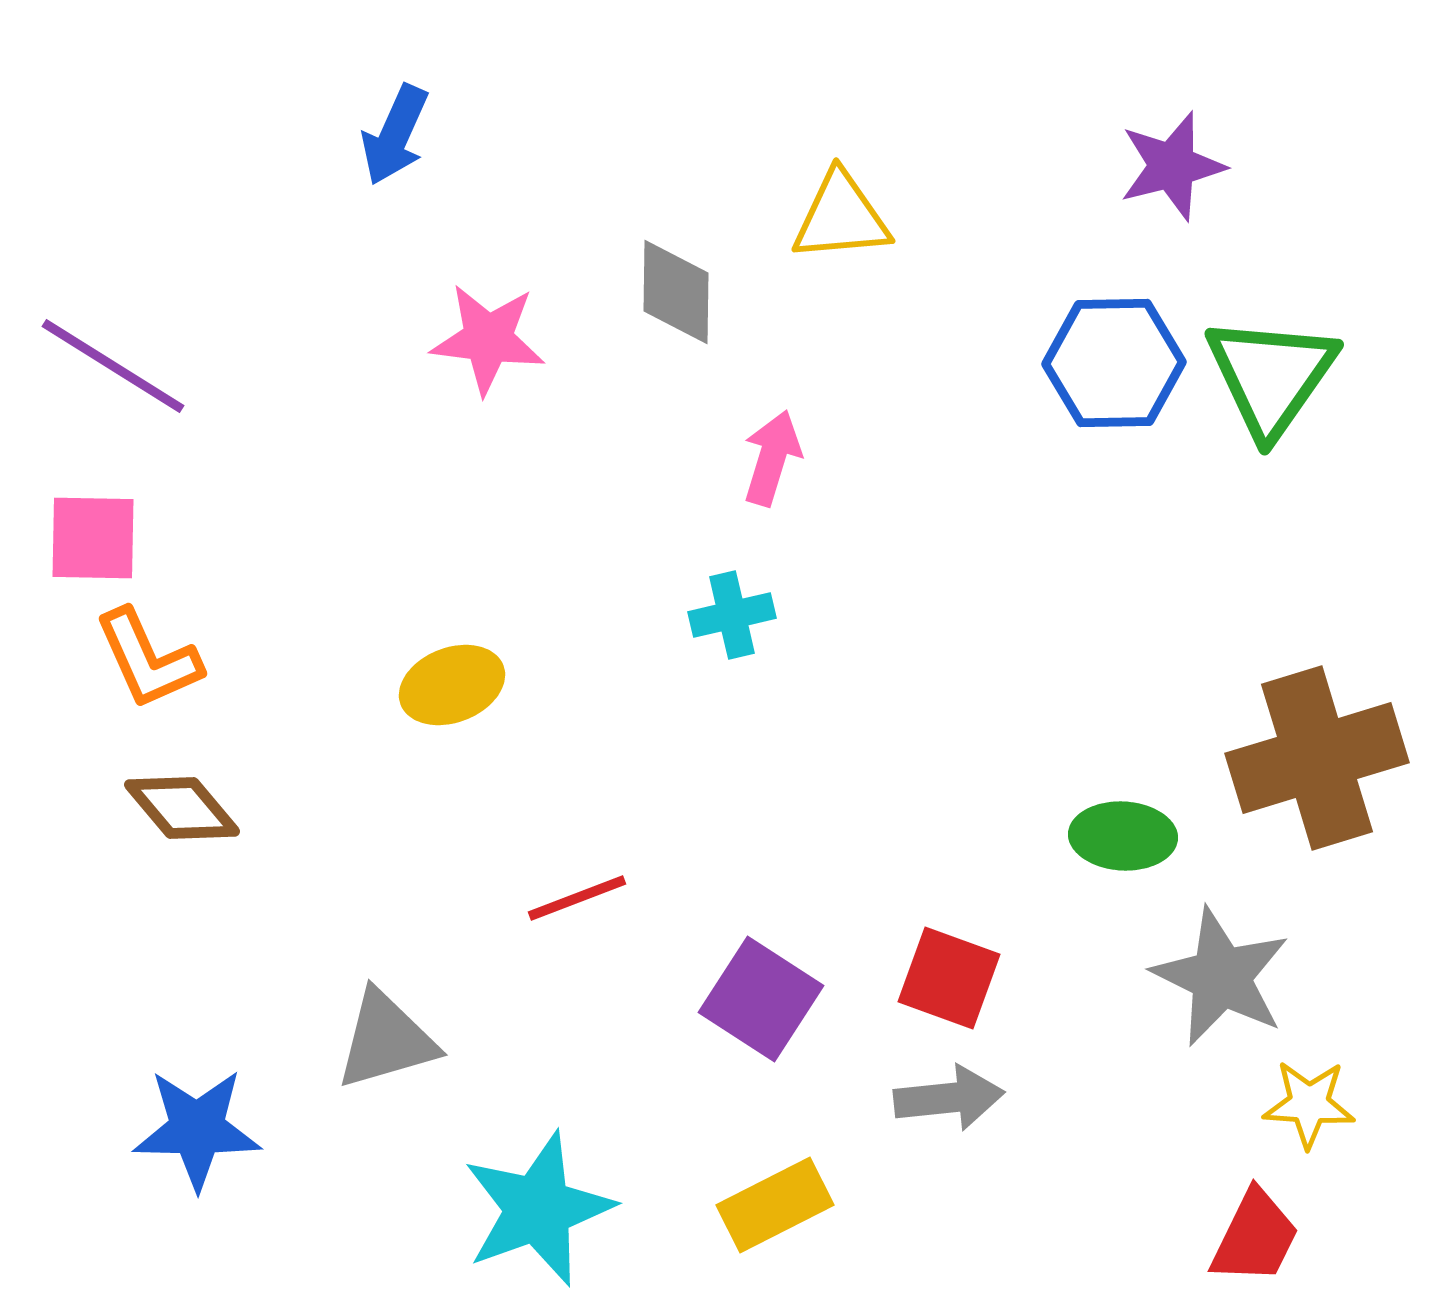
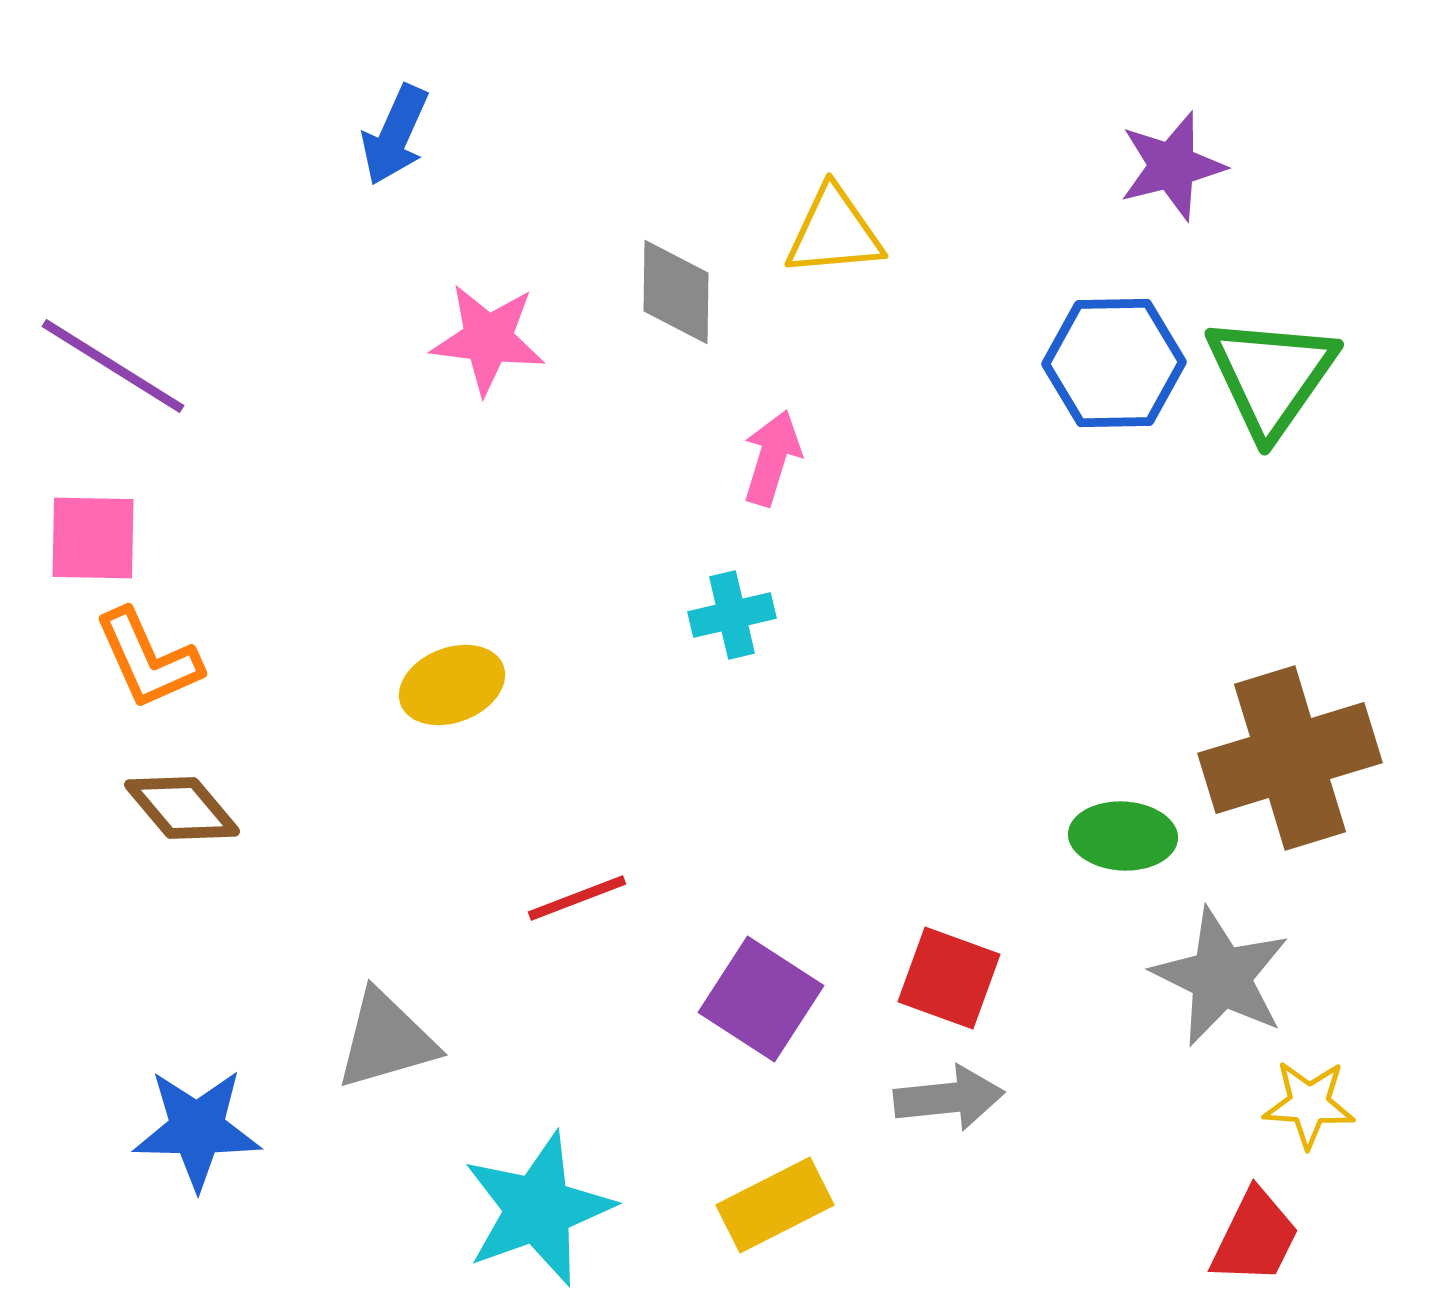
yellow triangle: moved 7 px left, 15 px down
brown cross: moved 27 px left
